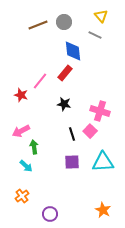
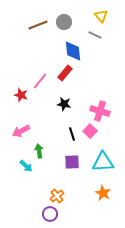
green arrow: moved 5 px right, 4 px down
orange cross: moved 35 px right
orange star: moved 17 px up
